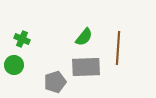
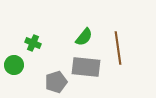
green cross: moved 11 px right, 4 px down
brown line: rotated 12 degrees counterclockwise
gray rectangle: rotated 8 degrees clockwise
gray pentagon: moved 1 px right
